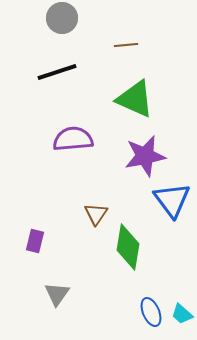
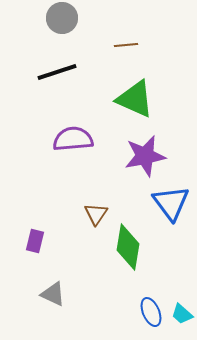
blue triangle: moved 1 px left, 3 px down
gray triangle: moved 4 px left; rotated 40 degrees counterclockwise
